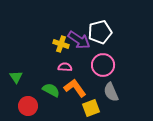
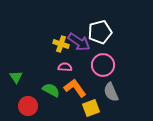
purple arrow: moved 2 px down
